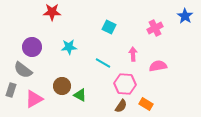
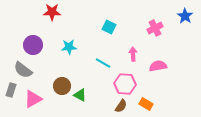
purple circle: moved 1 px right, 2 px up
pink triangle: moved 1 px left
